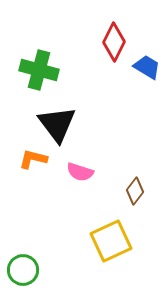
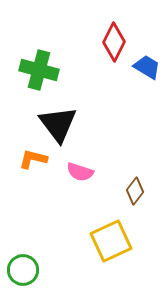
black triangle: moved 1 px right
